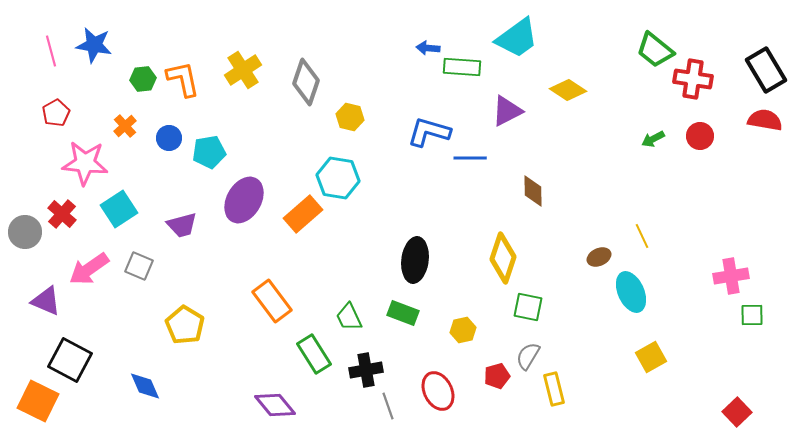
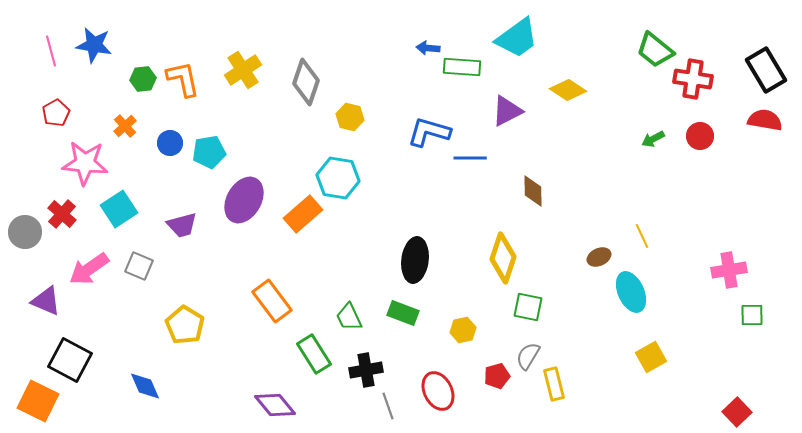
blue circle at (169, 138): moved 1 px right, 5 px down
pink cross at (731, 276): moved 2 px left, 6 px up
yellow rectangle at (554, 389): moved 5 px up
